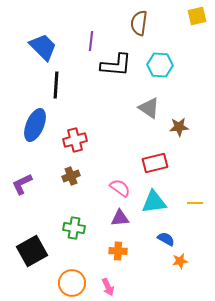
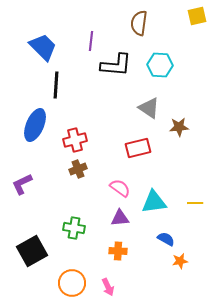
red rectangle: moved 17 px left, 15 px up
brown cross: moved 7 px right, 7 px up
